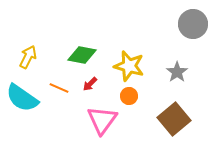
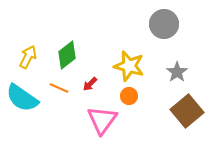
gray circle: moved 29 px left
green diamond: moved 15 px left; rotated 48 degrees counterclockwise
brown square: moved 13 px right, 8 px up
